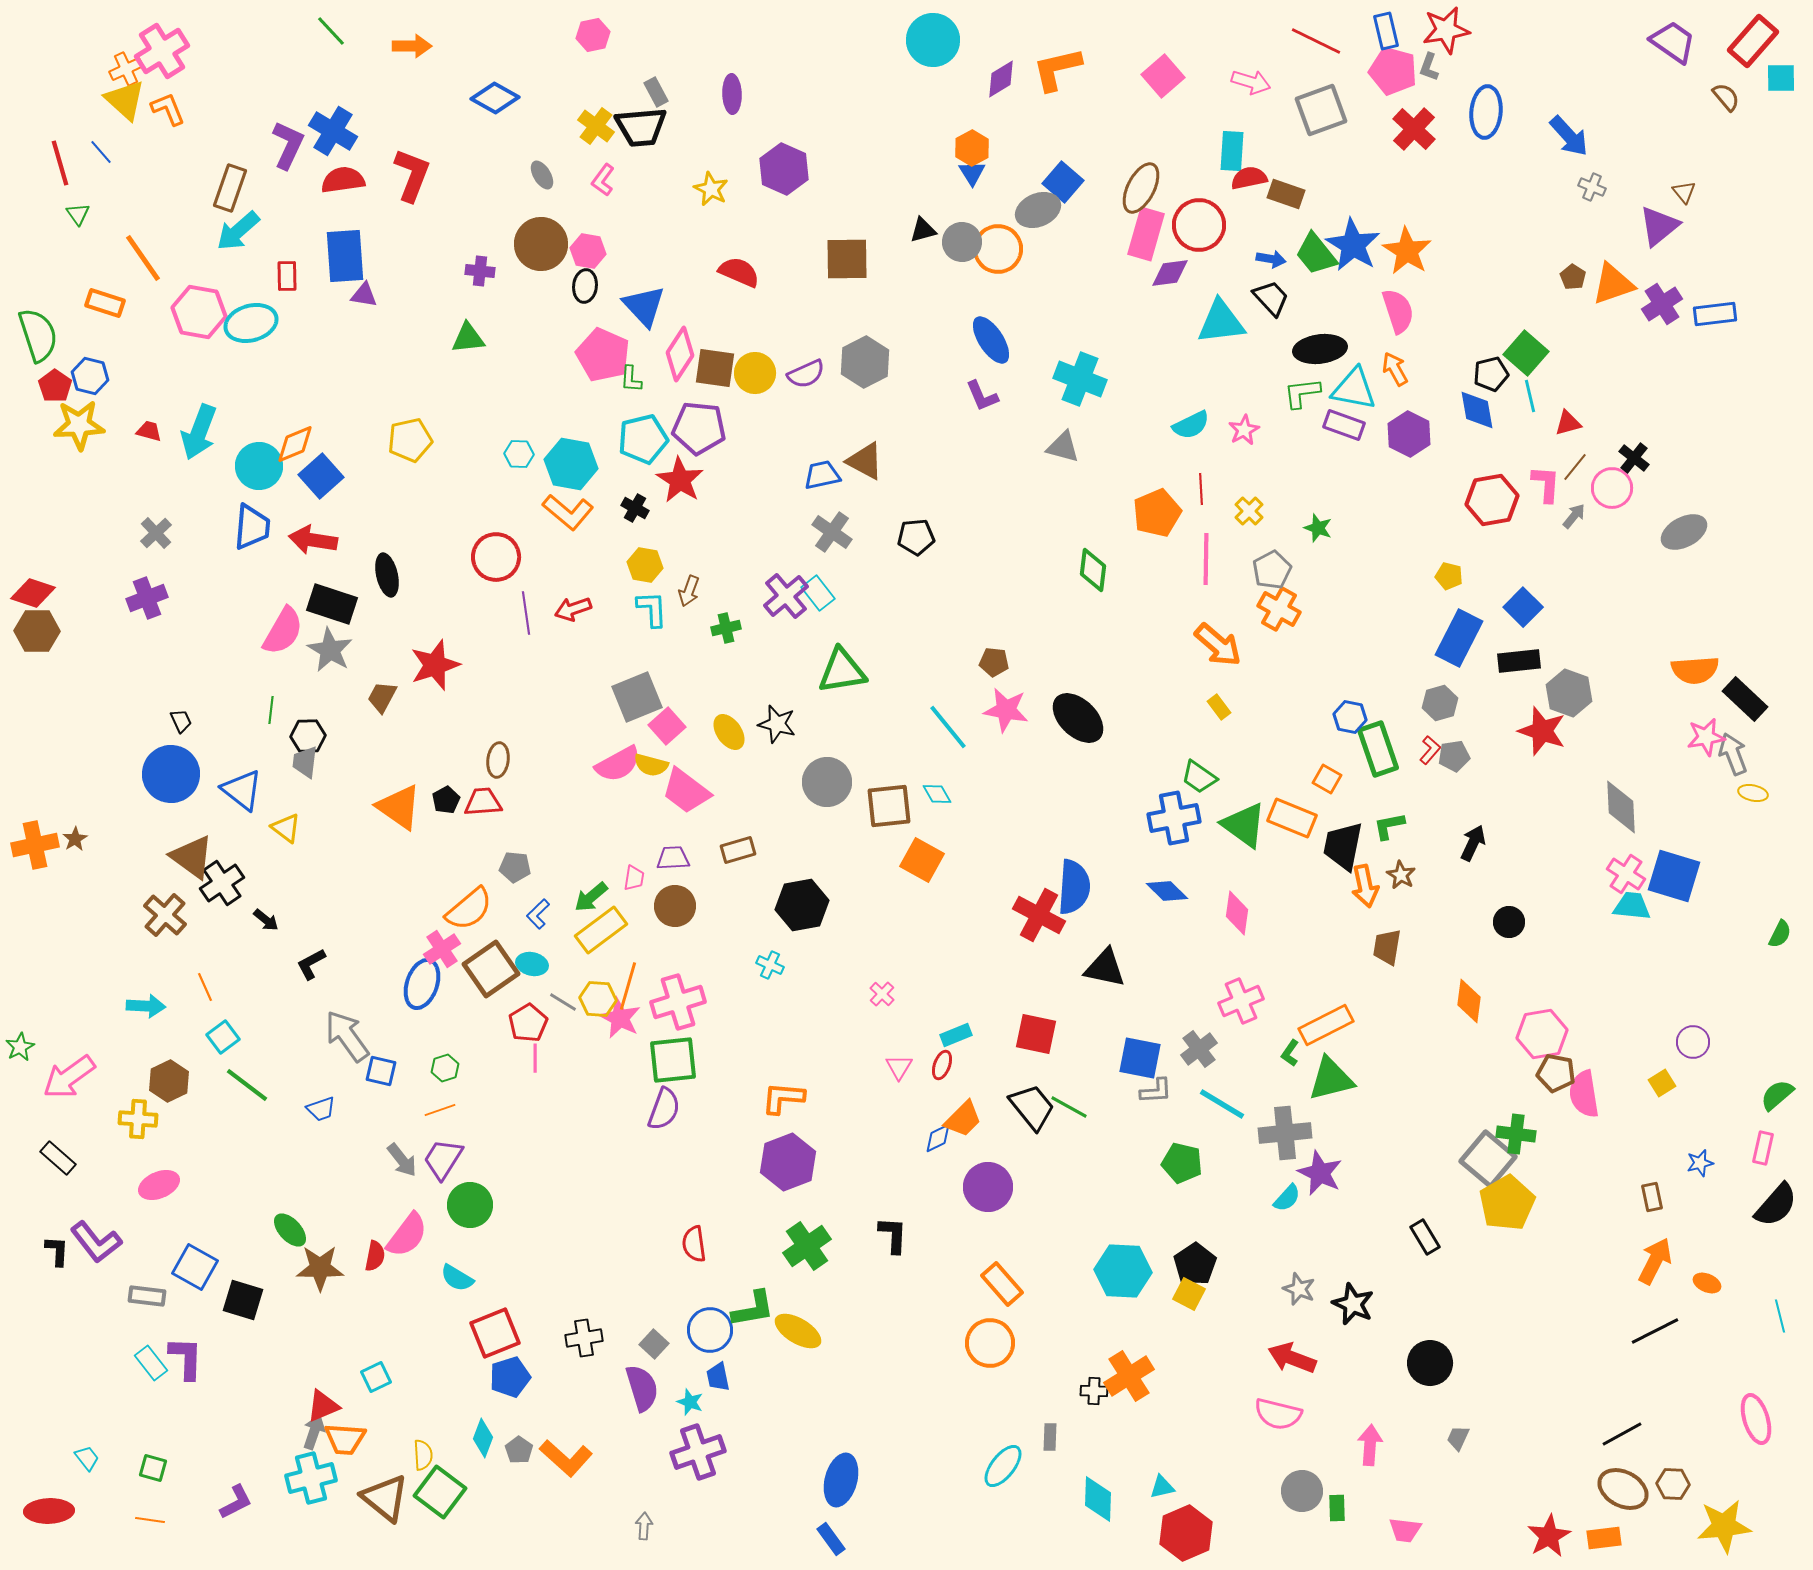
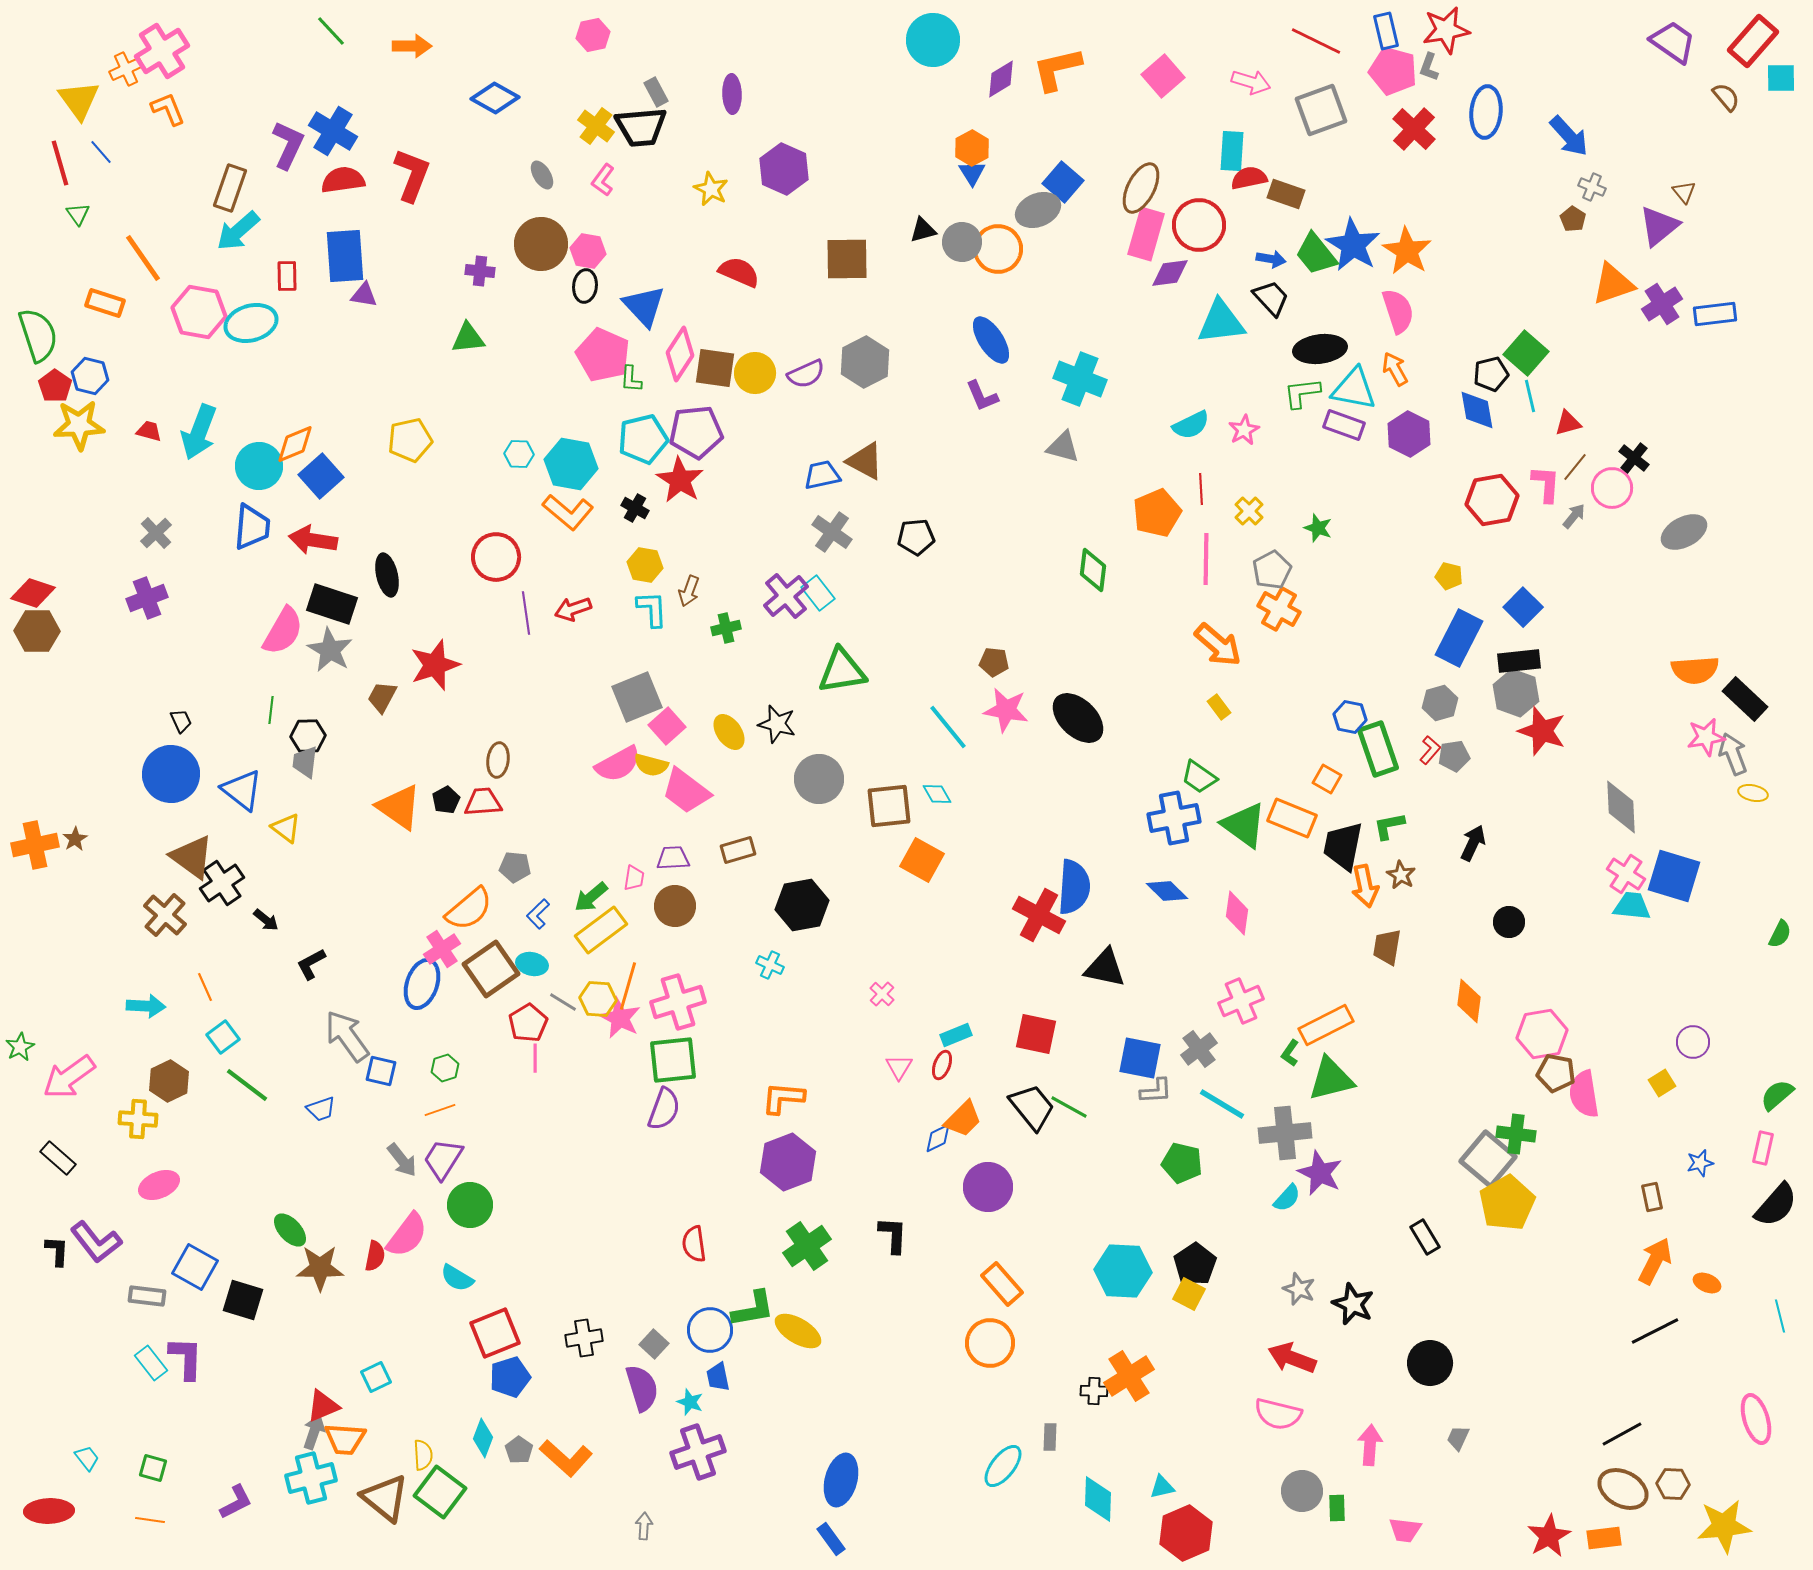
yellow triangle at (125, 100): moved 46 px left; rotated 12 degrees clockwise
brown pentagon at (1573, 277): moved 58 px up
purple pentagon at (699, 428): moved 3 px left, 4 px down; rotated 12 degrees counterclockwise
gray hexagon at (1569, 693): moved 53 px left
gray circle at (827, 782): moved 8 px left, 3 px up
